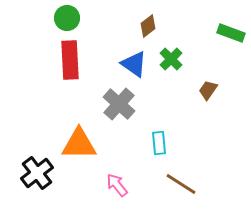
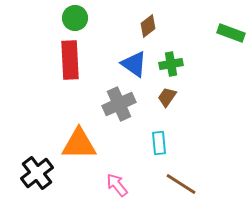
green circle: moved 8 px right
green cross: moved 5 px down; rotated 35 degrees clockwise
brown trapezoid: moved 41 px left, 7 px down
gray cross: rotated 24 degrees clockwise
